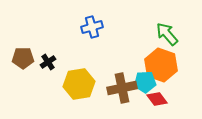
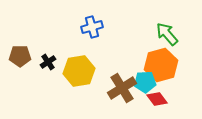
brown pentagon: moved 3 px left, 2 px up
orange hexagon: rotated 24 degrees clockwise
yellow hexagon: moved 13 px up
brown cross: rotated 20 degrees counterclockwise
